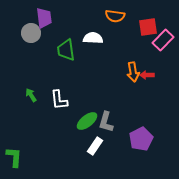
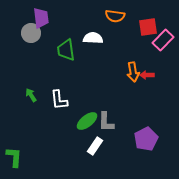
purple trapezoid: moved 3 px left
gray L-shape: rotated 15 degrees counterclockwise
purple pentagon: moved 5 px right
